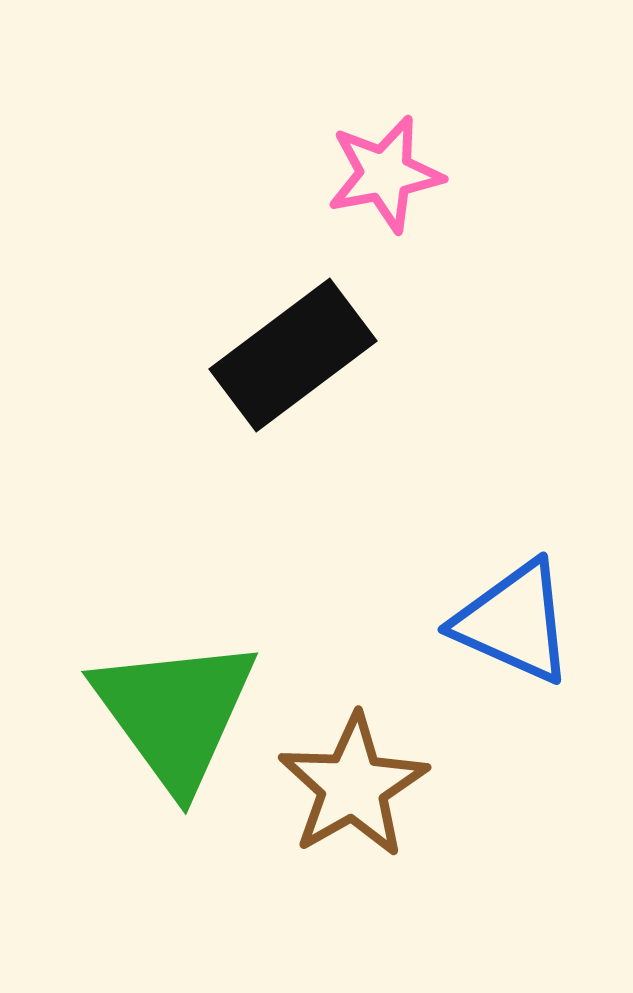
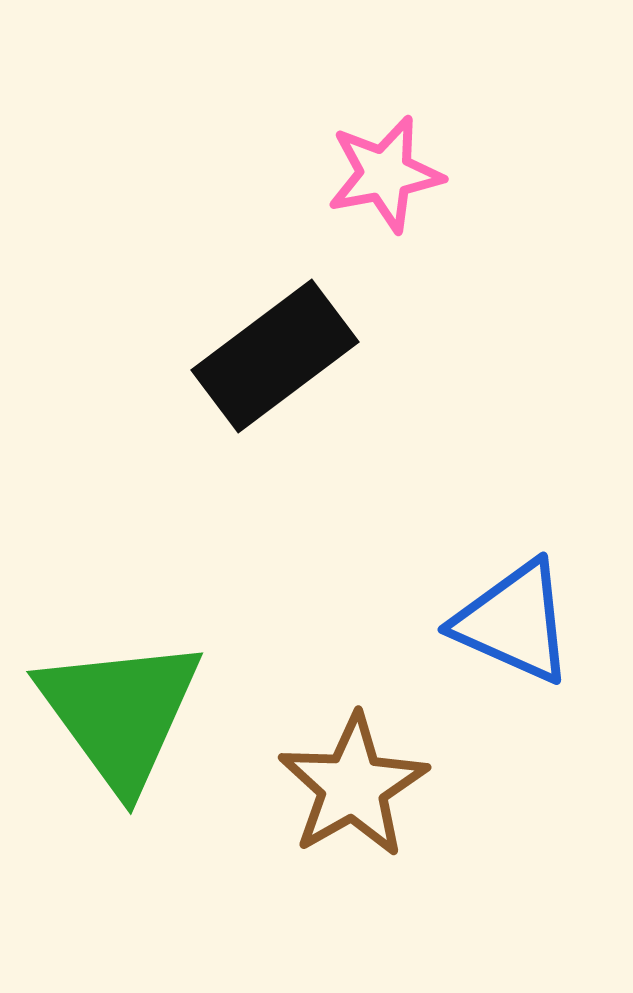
black rectangle: moved 18 px left, 1 px down
green triangle: moved 55 px left
